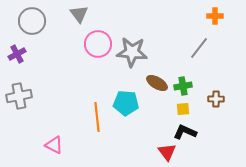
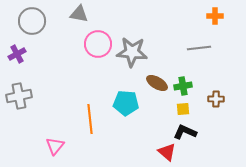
gray triangle: rotated 42 degrees counterclockwise
gray line: rotated 45 degrees clockwise
orange line: moved 7 px left, 2 px down
pink triangle: moved 1 px right, 1 px down; rotated 42 degrees clockwise
red triangle: rotated 12 degrees counterclockwise
